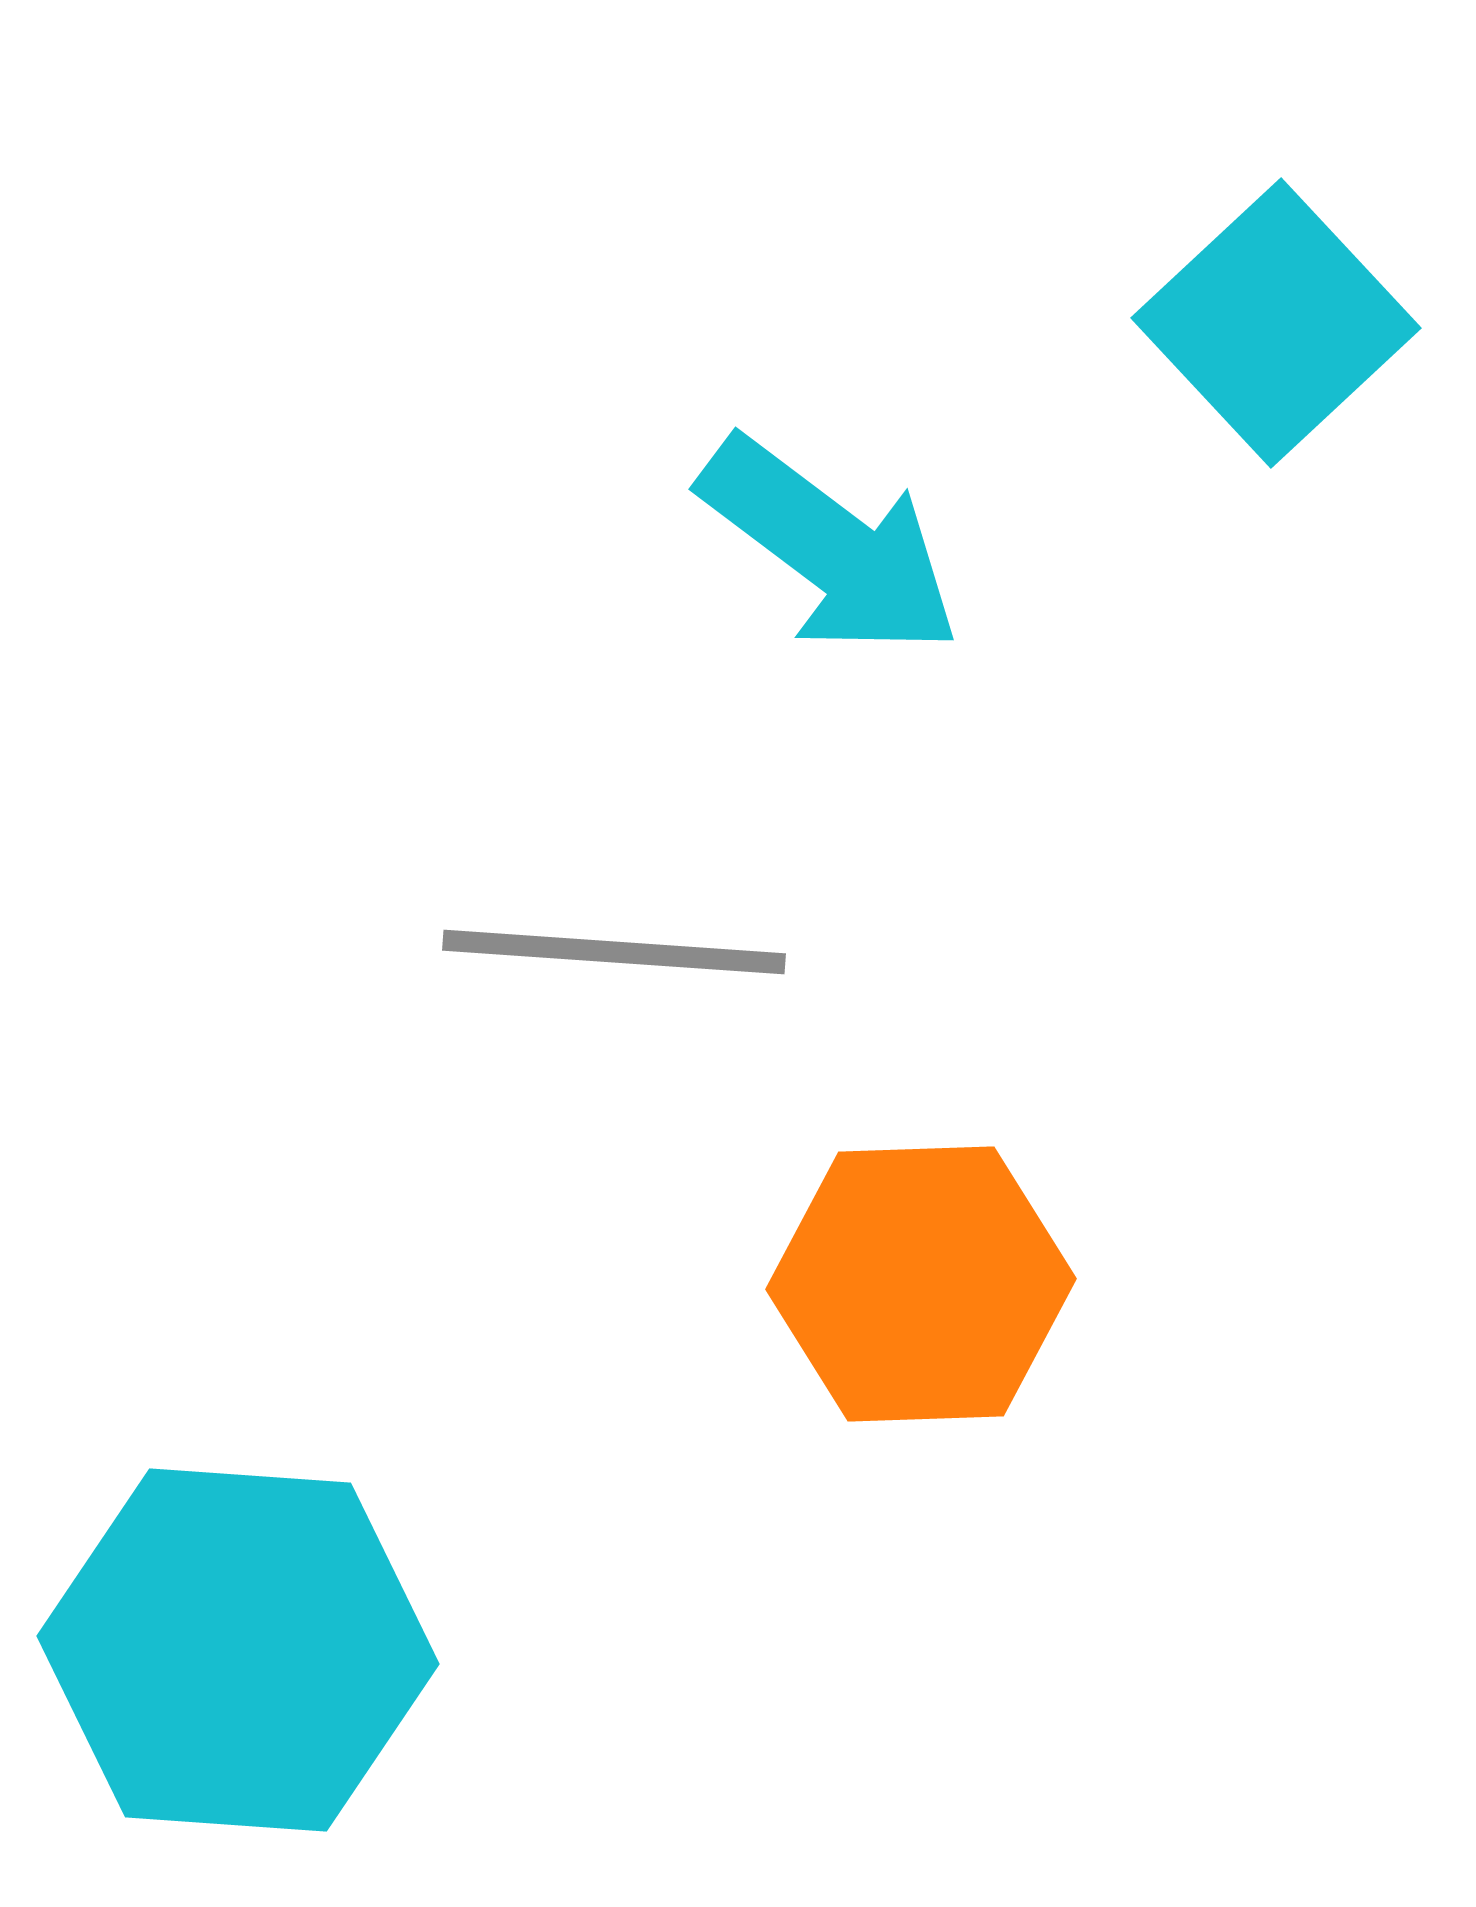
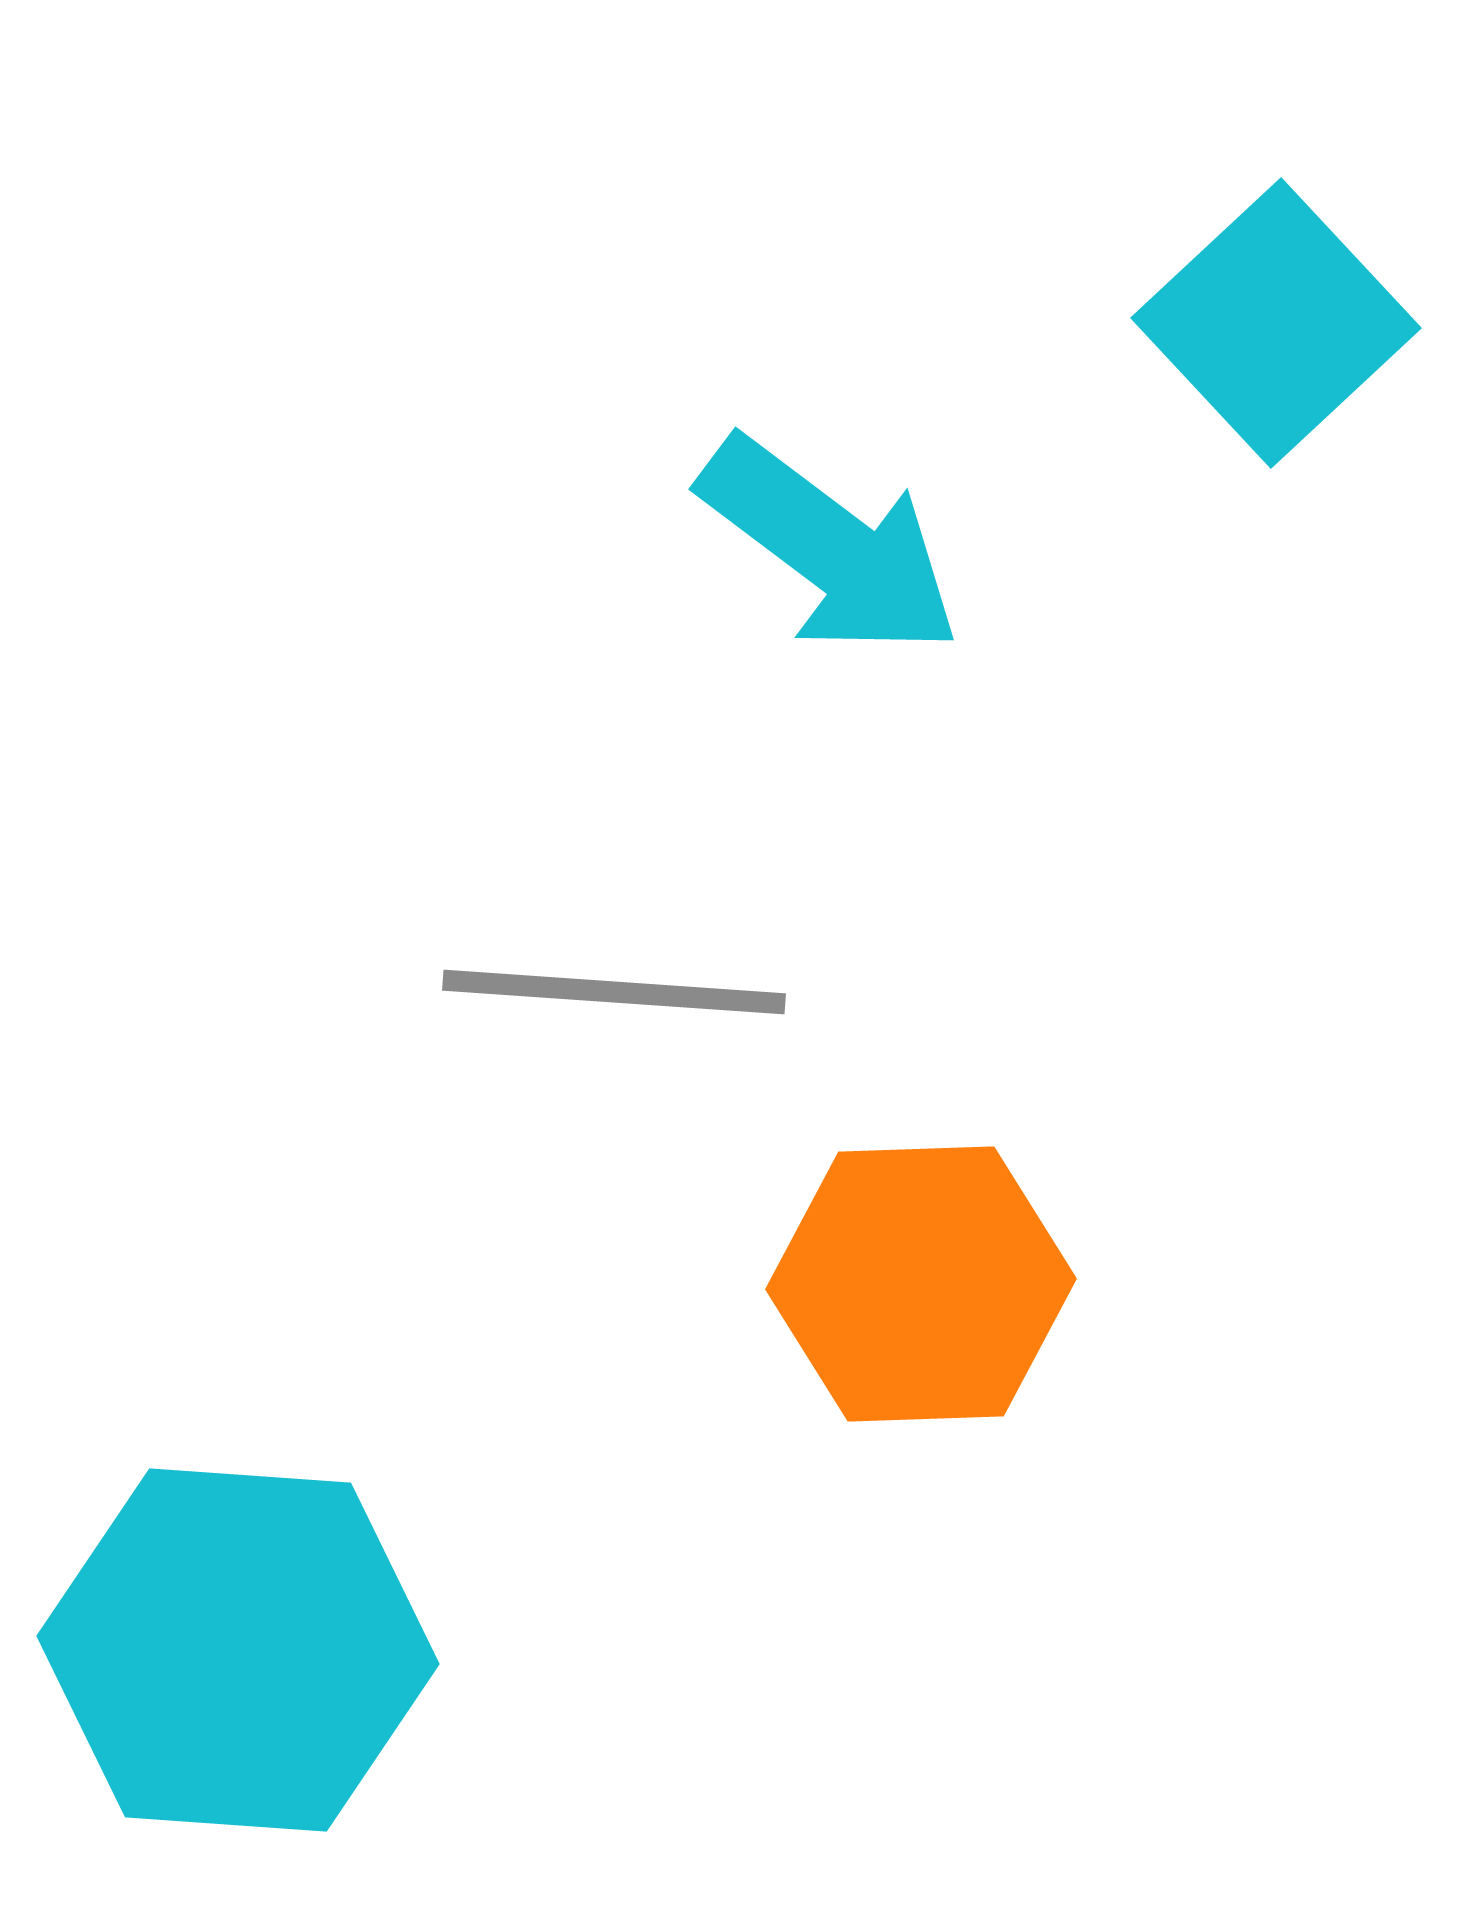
gray line: moved 40 px down
